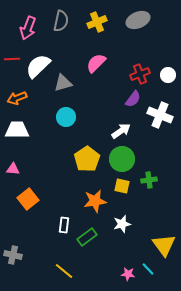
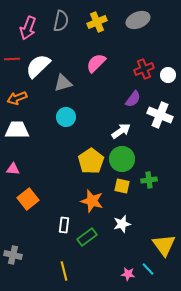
red cross: moved 4 px right, 5 px up
yellow pentagon: moved 4 px right, 2 px down
orange star: moved 3 px left; rotated 25 degrees clockwise
yellow line: rotated 36 degrees clockwise
